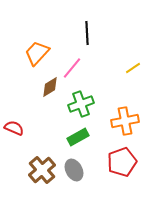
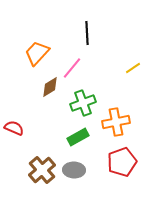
green cross: moved 2 px right, 1 px up
orange cross: moved 9 px left, 1 px down
gray ellipse: rotated 60 degrees counterclockwise
